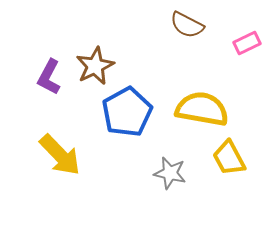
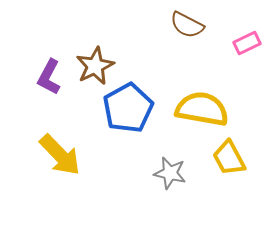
blue pentagon: moved 1 px right, 4 px up
